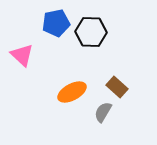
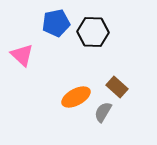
black hexagon: moved 2 px right
orange ellipse: moved 4 px right, 5 px down
